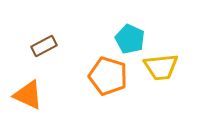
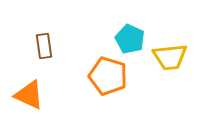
brown rectangle: rotated 70 degrees counterclockwise
yellow trapezoid: moved 9 px right, 10 px up
orange triangle: moved 1 px right
